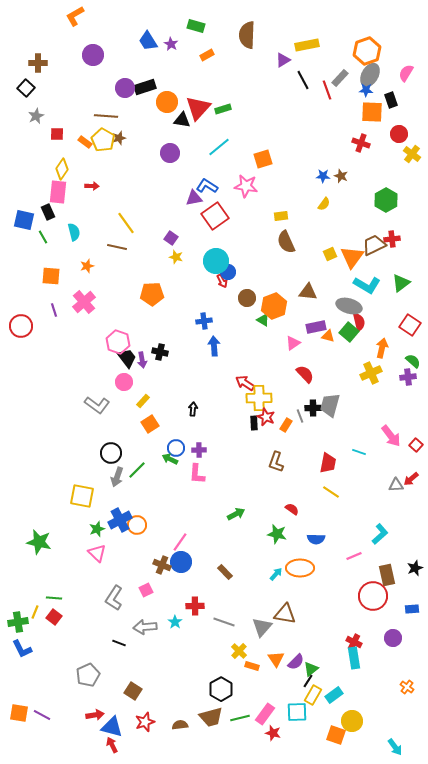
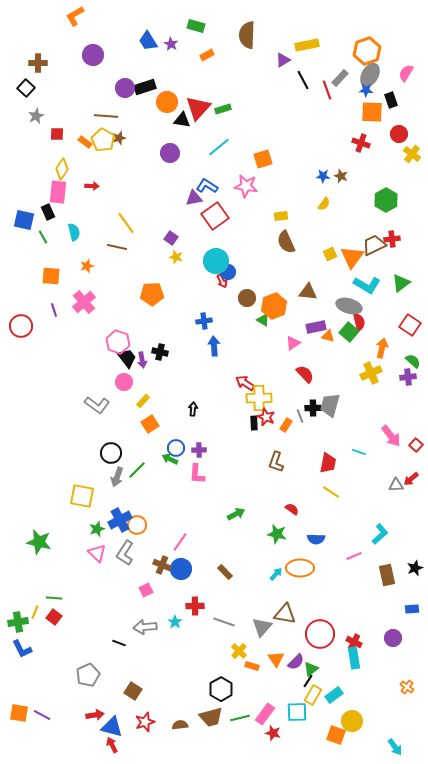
blue circle at (181, 562): moved 7 px down
red circle at (373, 596): moved 53 px left, 38 px down
gray L-shape at (114, 598): moved 11 px right, 45 px up
